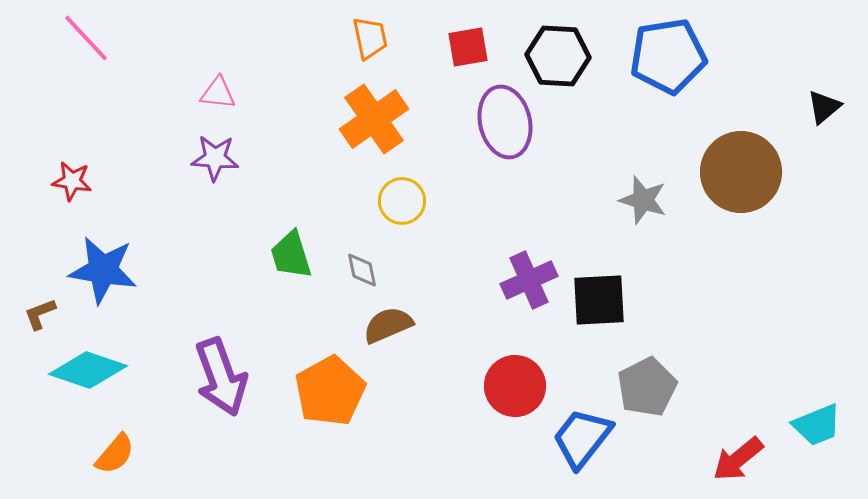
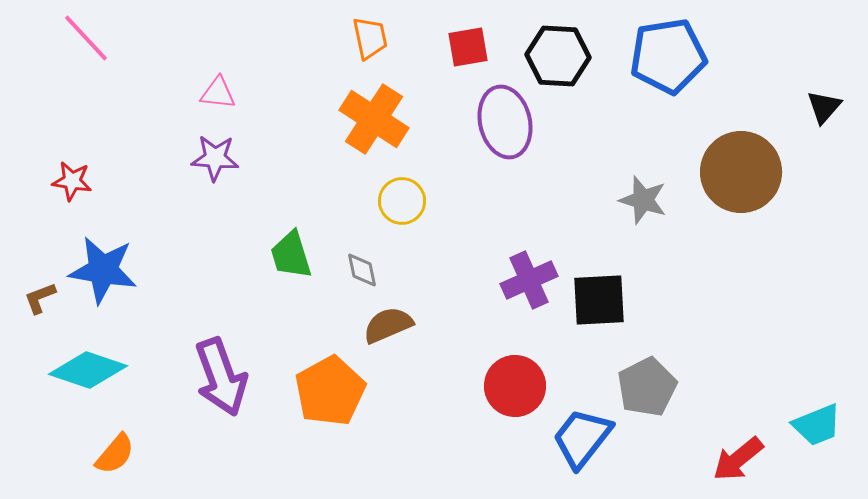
black triangle: rotated 9 degrees counterclockwise
orange cross: rotated 22 degrees counterclockwise
brown L-shape: moved 16 px up
